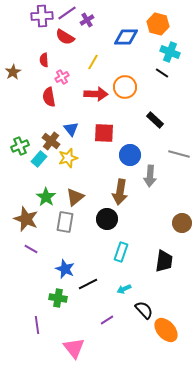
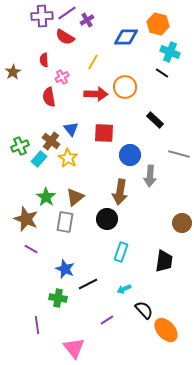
yellow star at (68, 158): rotated 24 degrees counterclockwise
